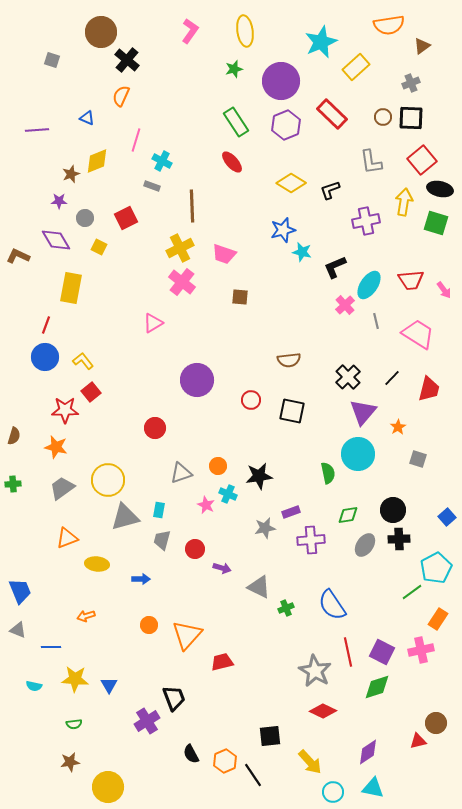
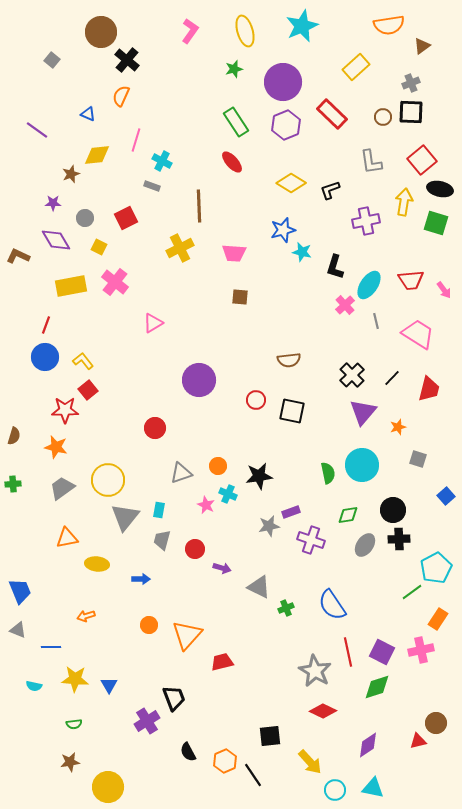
yellow ellipse at (245, 31): rotated 8 degrees counterclockwise
cyan star at (321, 42): moved 19 px left, 16 px up
gray square at (52, 60): rotated 21 degrees clockwise
purple circle at (281, 81): moved 2 px right, 1 px down
blue triangle at (87, 118): moved 1 px right, 4 px up
black square at (411, 118): moved 6 px up
purple line at (37, 130): rotated 40 degrees clockwise
yellow diamond at (97, 161): moved 6 px up; rotated 16 degrees clockwise
purple star at (59, 201): moved 6 px left, 2 px down
brown line at (192, 206): moved 7 px right
pink trapezoid at (224, 254): moved 10 px right, 1 px up; rotated 15 degrees counterclockwise
black L-shape at (335, 267): rotated 50 degrees counterclockwise
pink cross at (182, 282): moved 67 px left
yellow rectangle at (71, 288): moved 2 px up; rotated 68 degrees clockwise
black cross at (348, 377): moved 4 px right, 2 px up
purple circle at (197, 380): moved 2 px right
red square at (91, 392): moved 3 px left, 2 px up
red circle at (251, 400): moved 5 px right
orange star at (398, 427): rotated 14 degrees clockwise
cyan circle at (358, 454): moved 4 px right, 11 px down
gray triangle at (125, 517): rotated 36 degrees counterclockwise
blue square at (447, 517): moved 1 px left, 21 px up
gray star at (265, 528): moved 4 px right, 2 px up
orange triangle at (67, 538): rotated 10 degrees clockwise
purple cross at (311, 540): rotated 24 degrees clockwise
purple diamond at (368, 752): moved 7 px up
black semicircle at (191, 754): moved 3 px left, 2 px up
cyan circle at (333, 792): moved 2 px right, 2 px up
